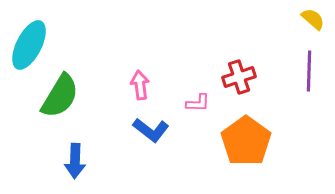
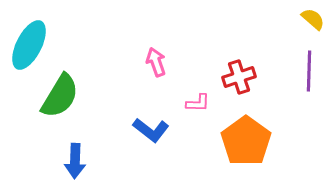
pink arrow: moved 16 px right, 23 px up; rotated 12 degrees counterclockwise
